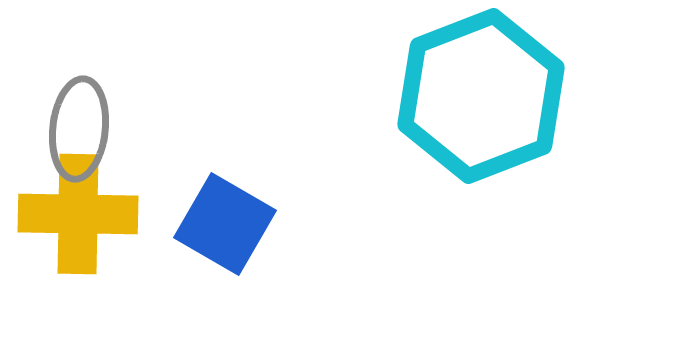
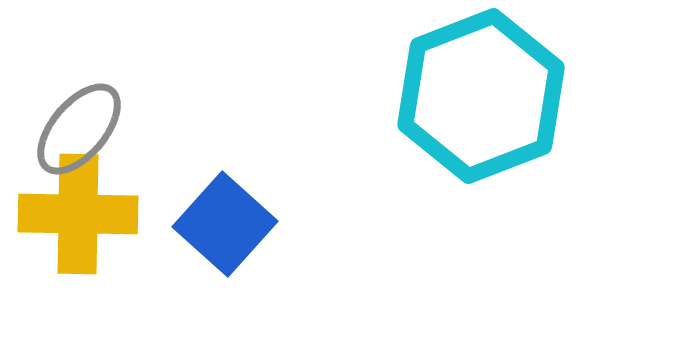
gray ellipse: rotated 34 degrees clockwise
blue square: rotated 12 degrees clockwise
